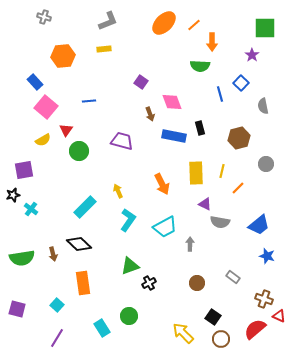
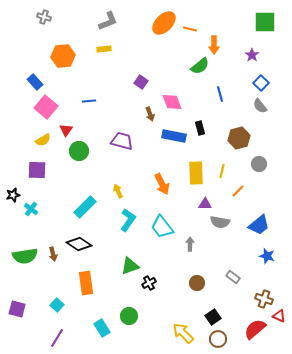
orange line at (194, 25): moved 4 px left, 4 px down; rotated 56 degrees clockwise
green square at (265, 28): moved 6 px up
orange arrow at (212, 42): moved 2 px right, 3 px down
green semicircle at (200, 66): rotated 42 degrees counterclockwise
blue square at (241, 83): moved 20 px right
gray semicircle at (263, 106): moved 3 px left; rotated 28 degrees counterclockwise
gray circle at (266, 164): moved 7 px left
purple square at (24, 170): moved 13 px right; rotated 12 degrees clockwise
orange line at (238, 188): moved 3 px down
purple triangle at (205, 204): rotated 24 degrees counterclockwise
cyan trapezoid at (165, 227): moved 3 px left; rotated 80 degrees clockwise
black diamond at (79, 244): rotated 10 degrees counterclockwise
green semicircle at (22, 258): moved 3 px right, 2 px up
orange rectangle at (83, 283): moved 3 px right
black square at (213, 317): rotated 21 degrees clockwise
brown circle at (221, 339): moved 3 px left
